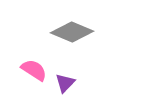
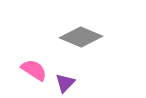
gray diamond: moved 9 px right, 5 px down
